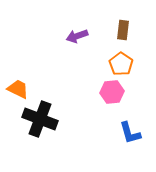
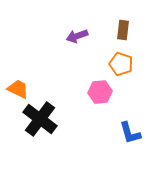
orange pentagon: rotated 15 degrees counterclockwise
pink hexagon: moved 12 px left
black cross: rotated 16 degrees clockwise
